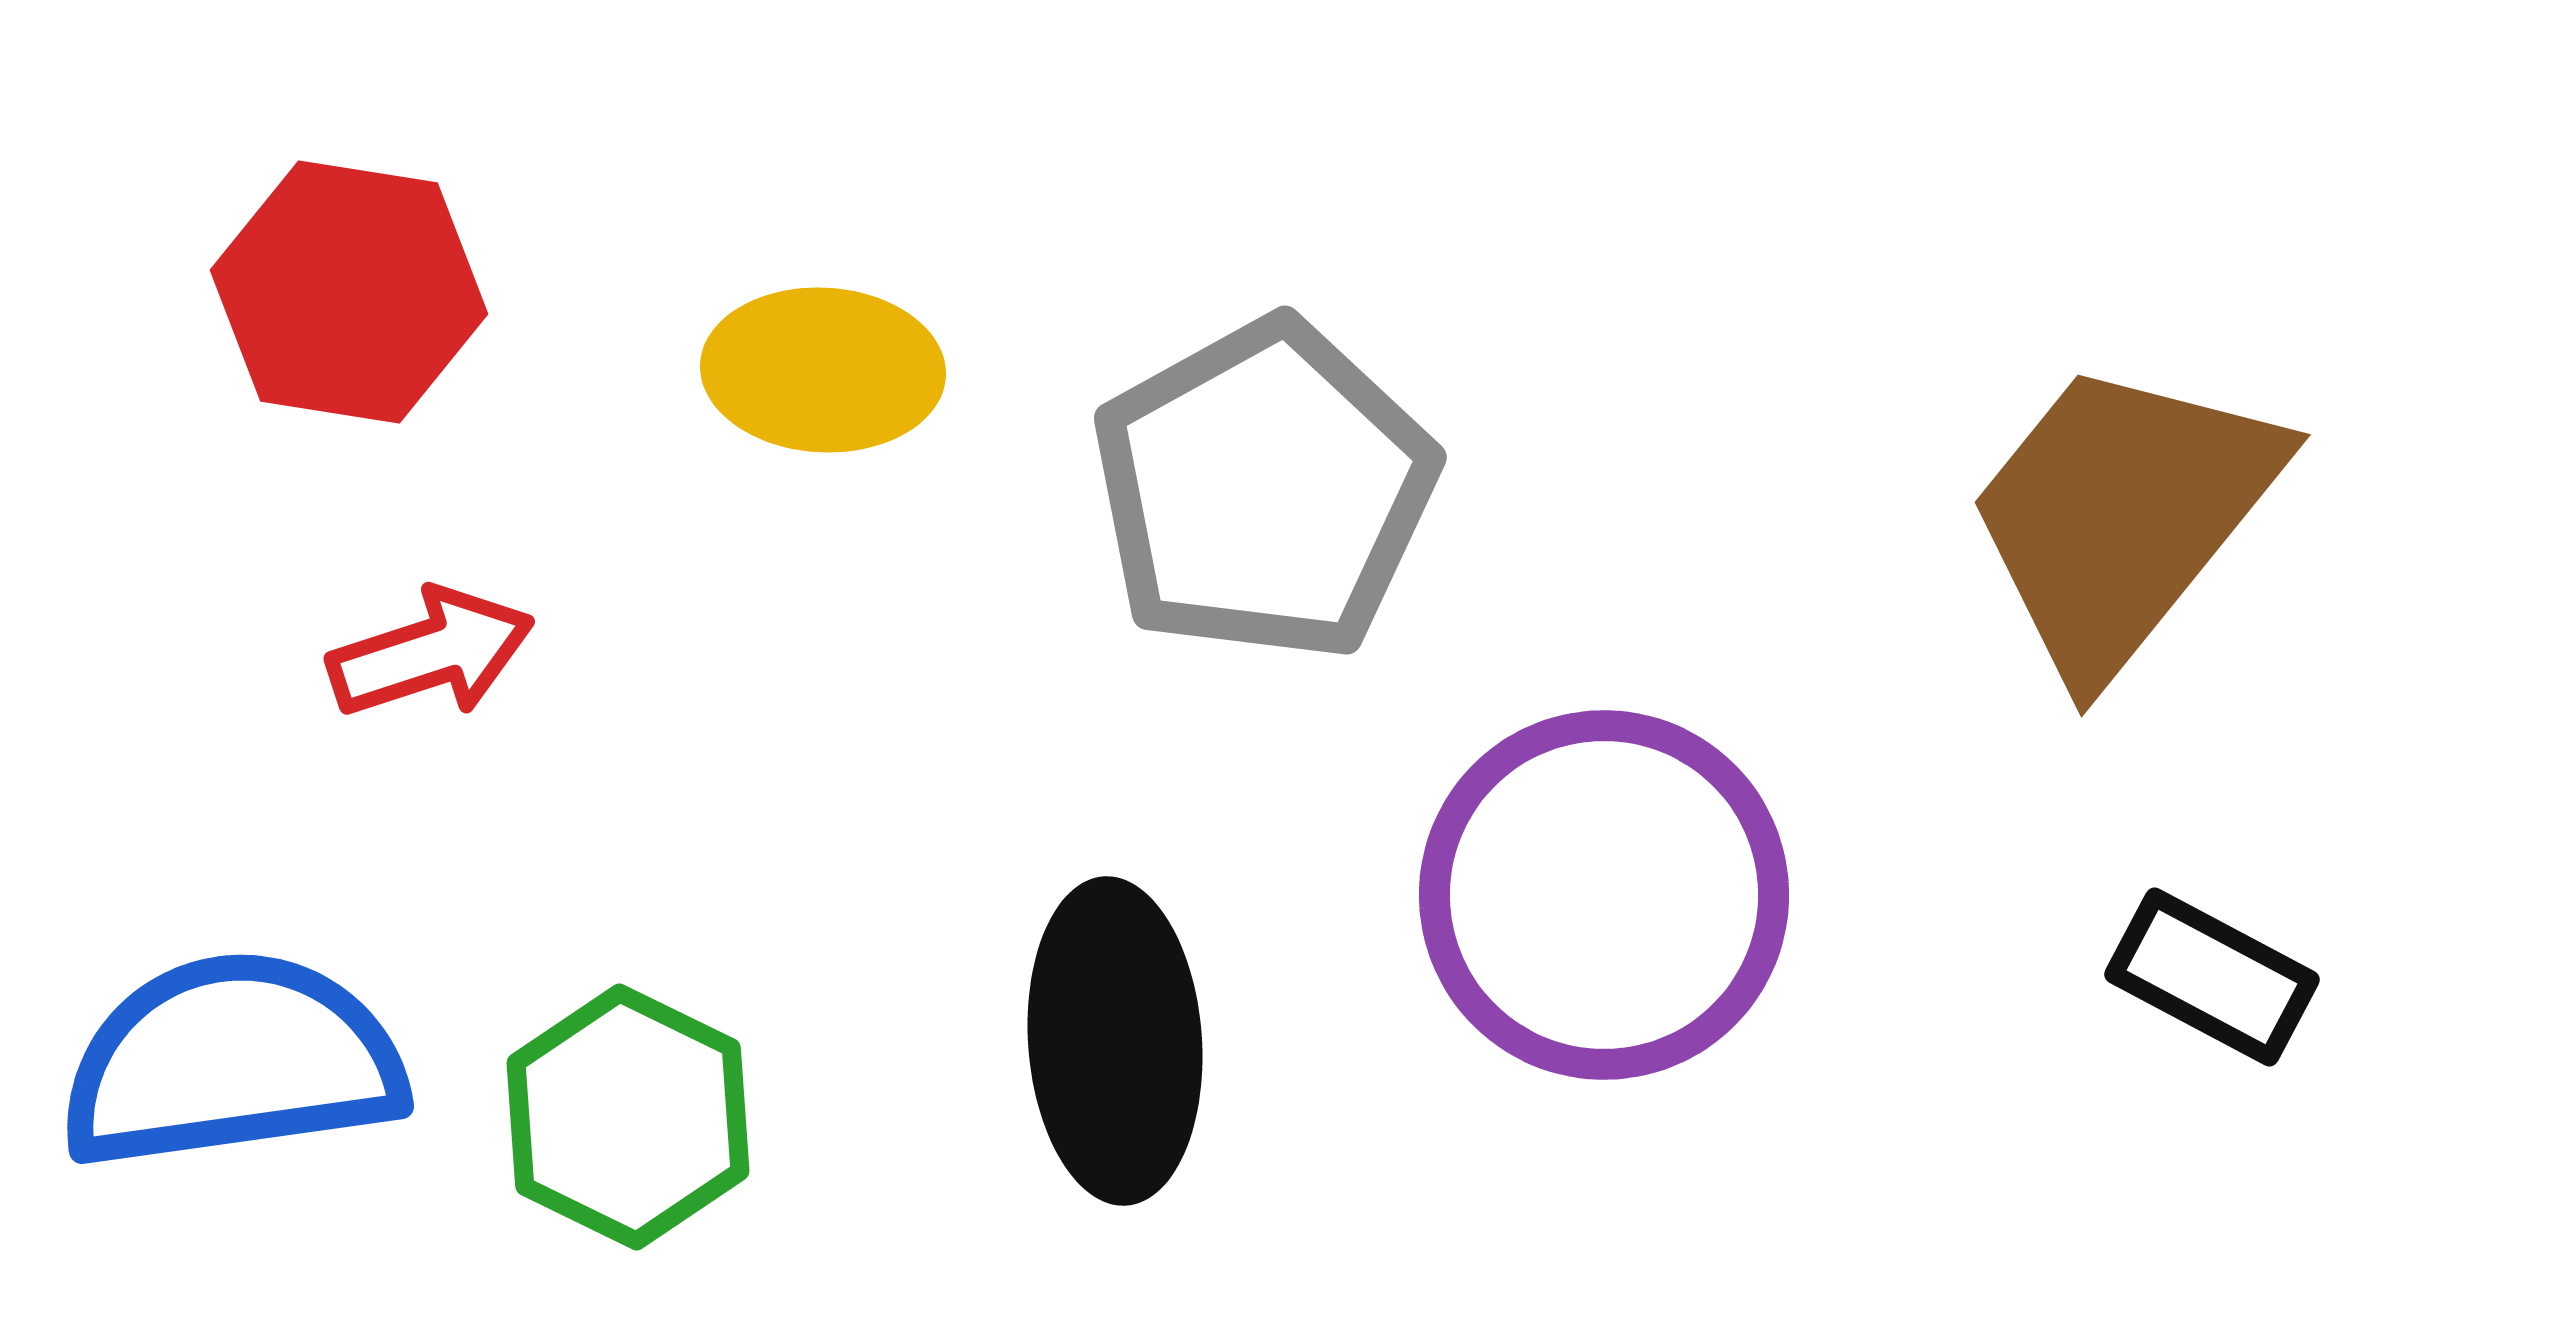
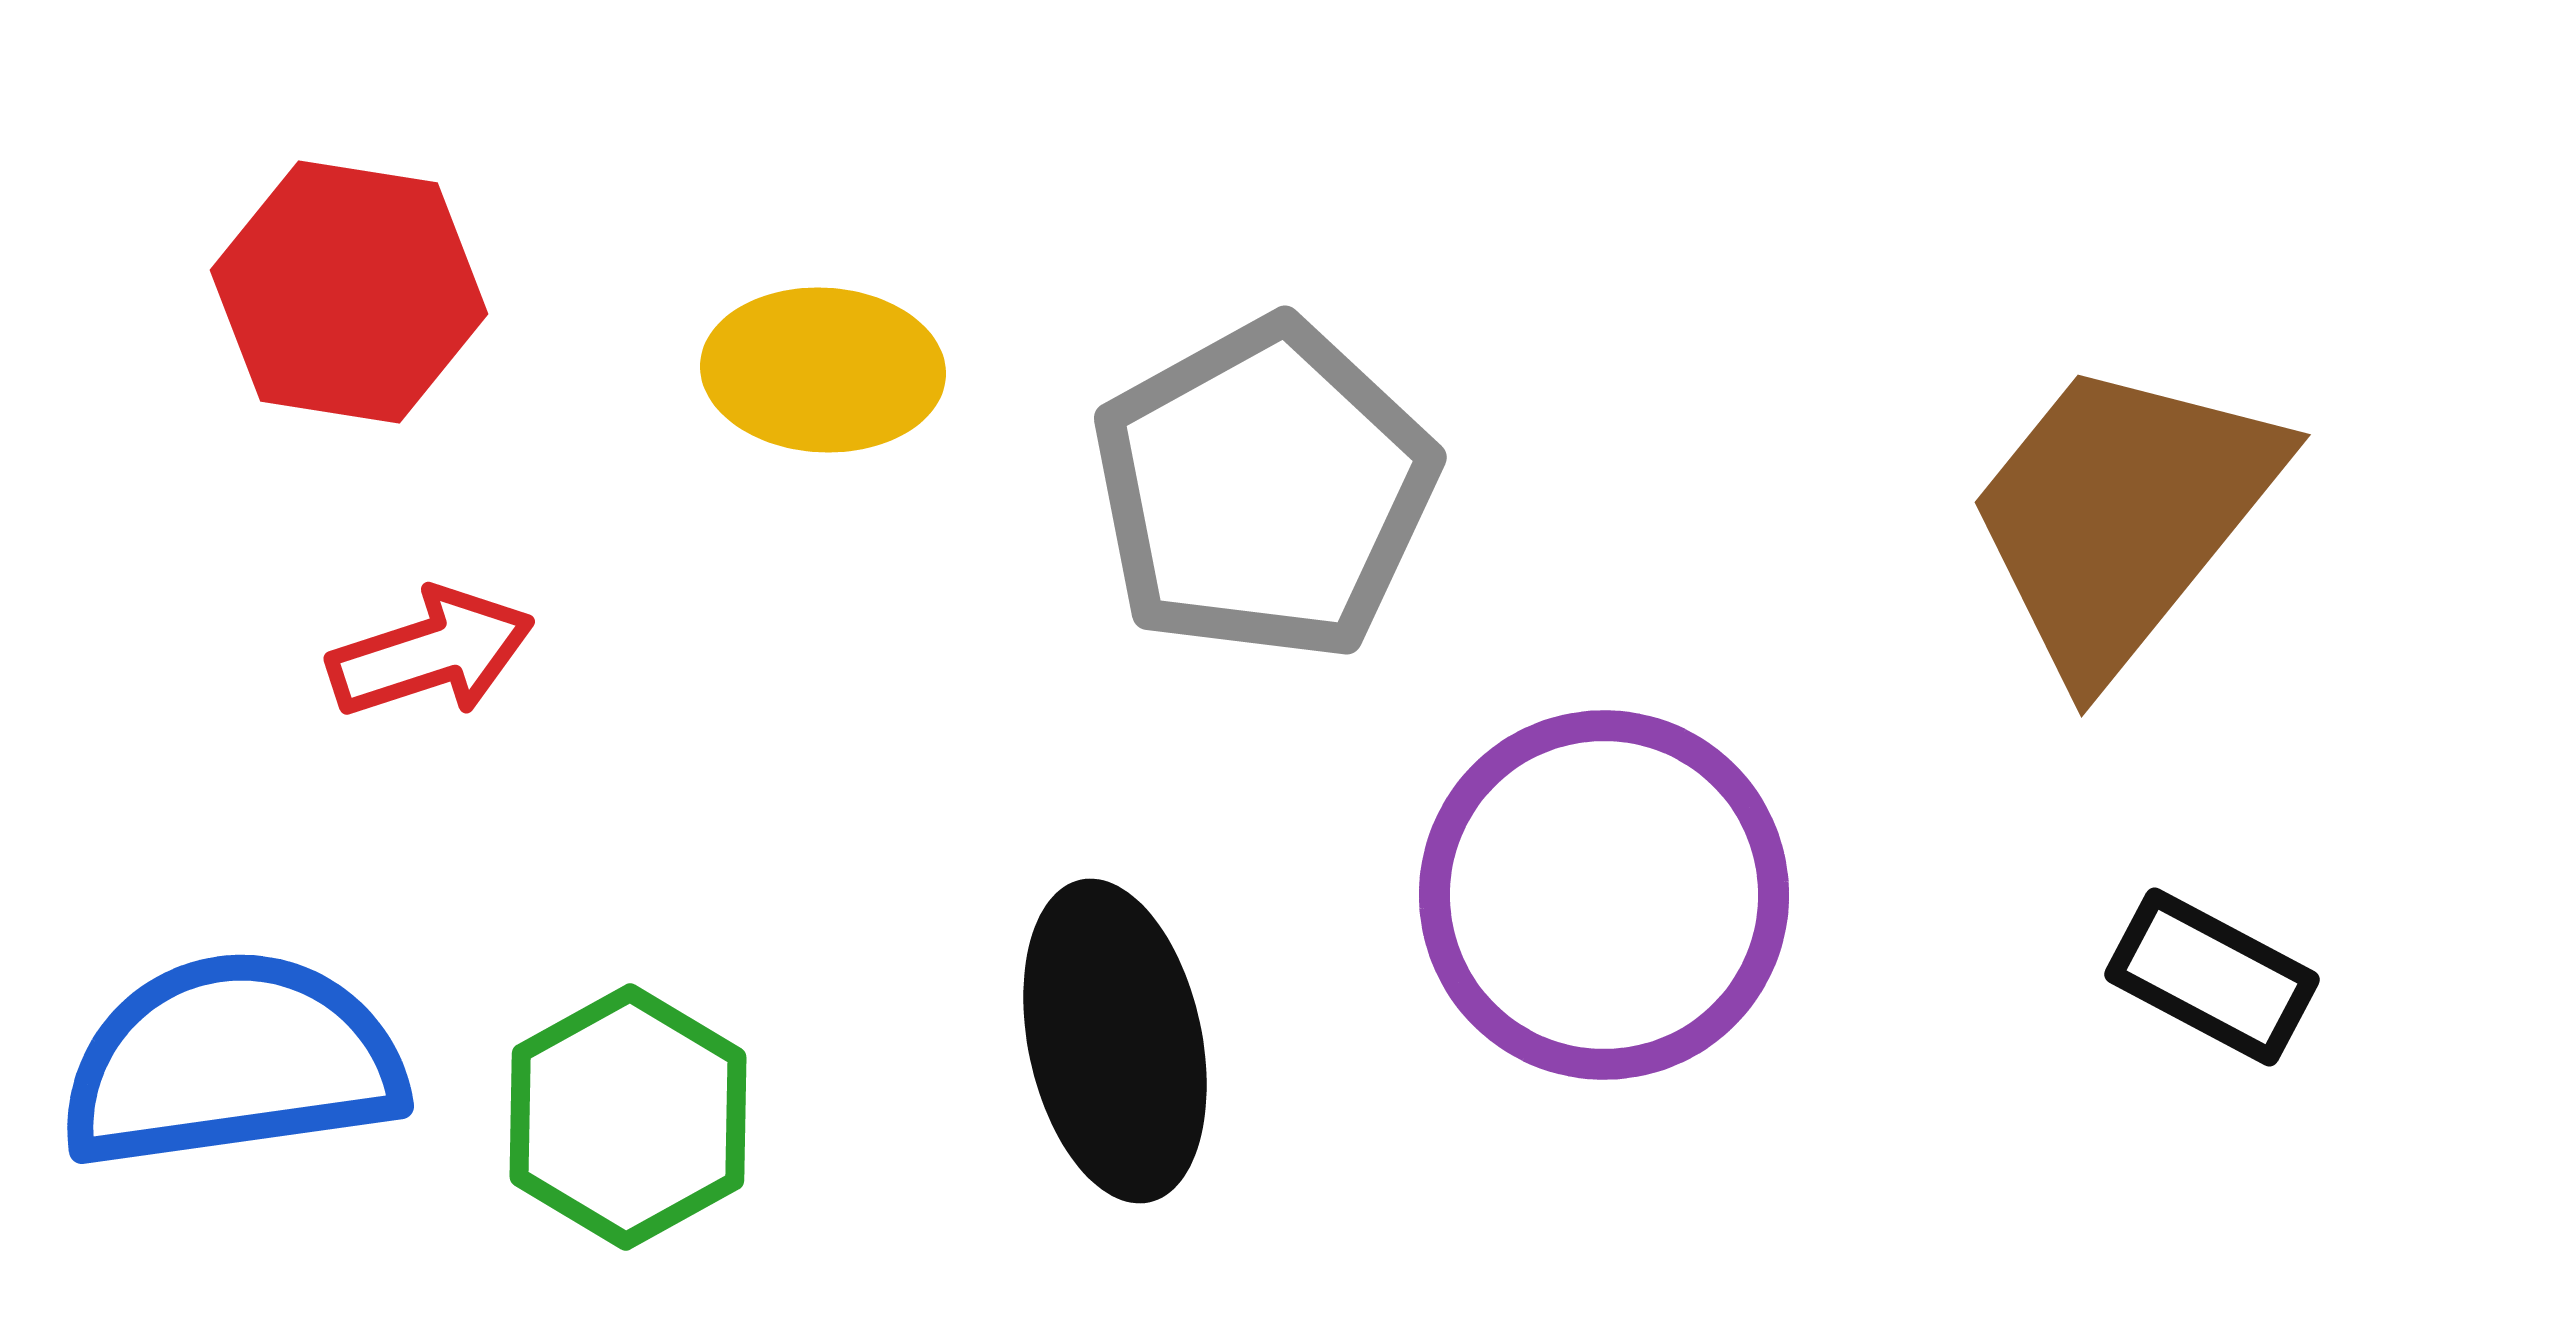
black ellipse: rotated 8 degrees counterclockwise
green hexagon: rotated 5 degrees clockwise
